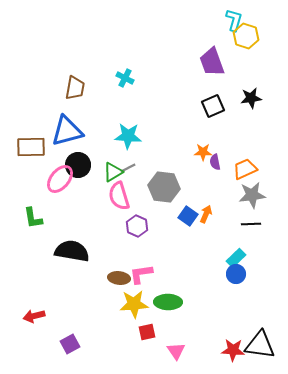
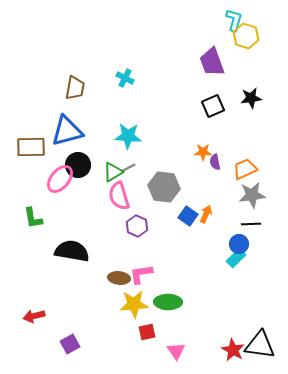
blue circle: moved 3 px right, 30 px up
red star: rotated 25 degrees clockwise
